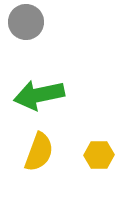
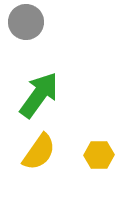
green arrow: rotated 138 degrees clockwise
yellow semicircle: rotated 15 degrees clockwise
